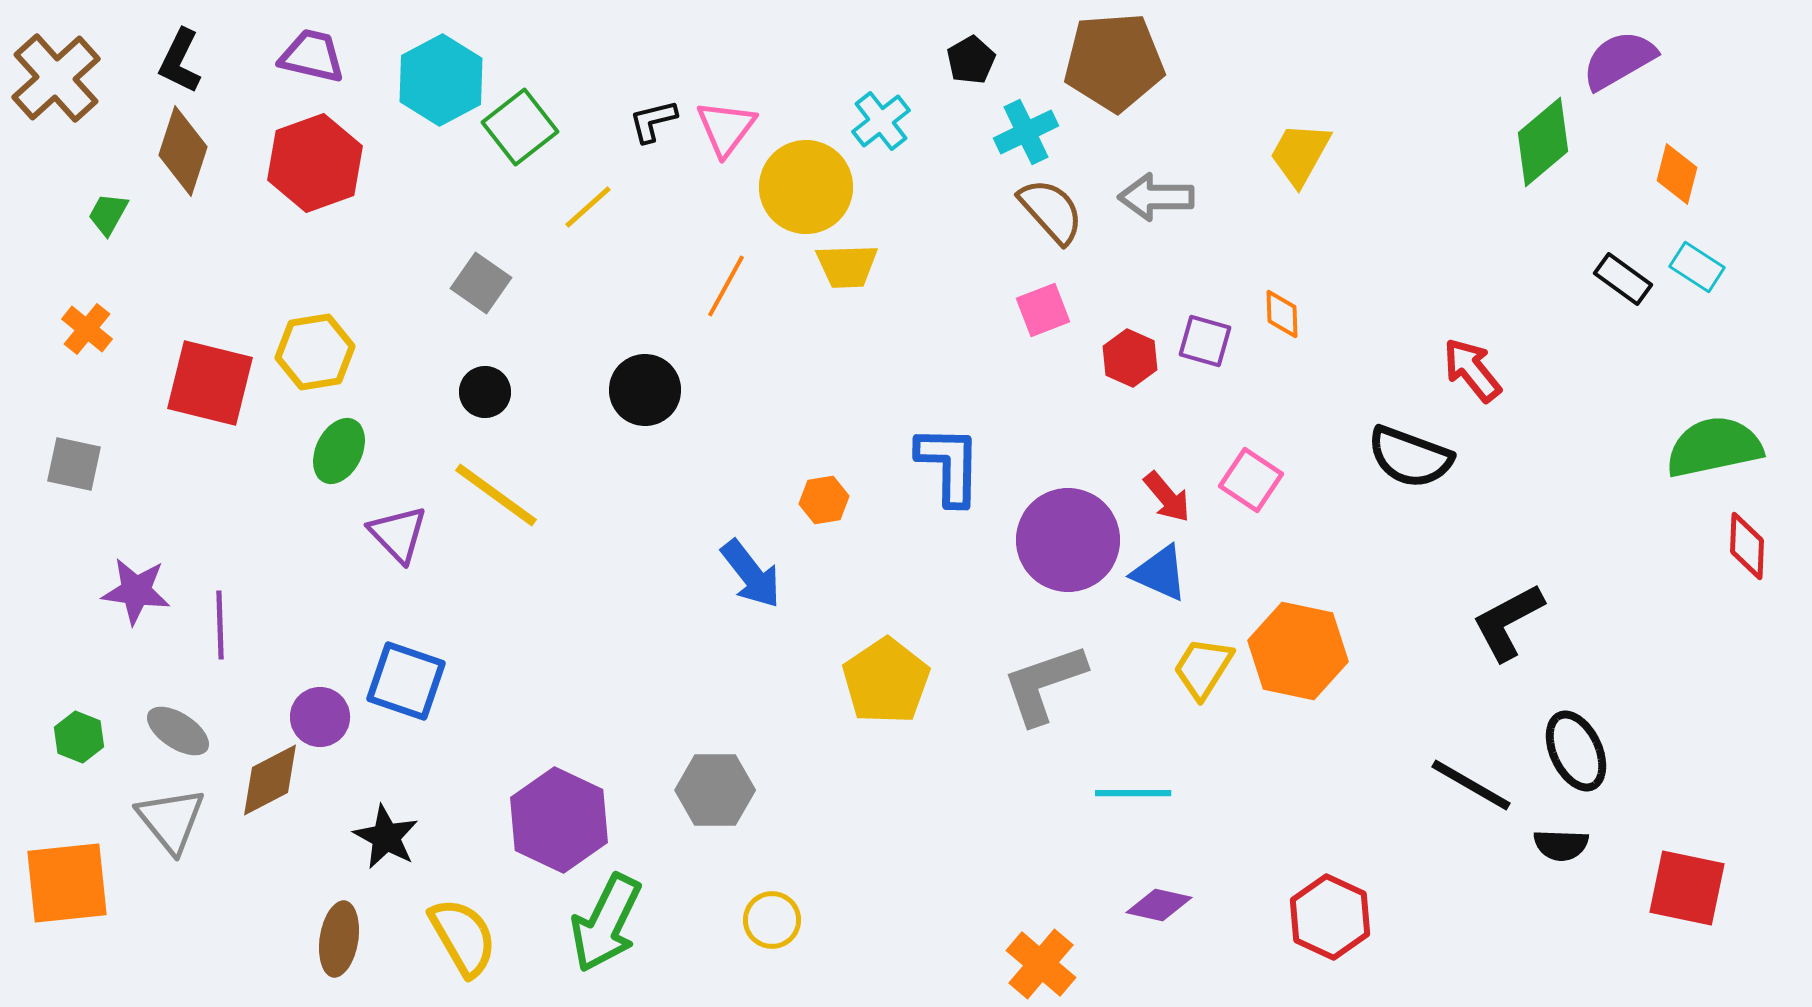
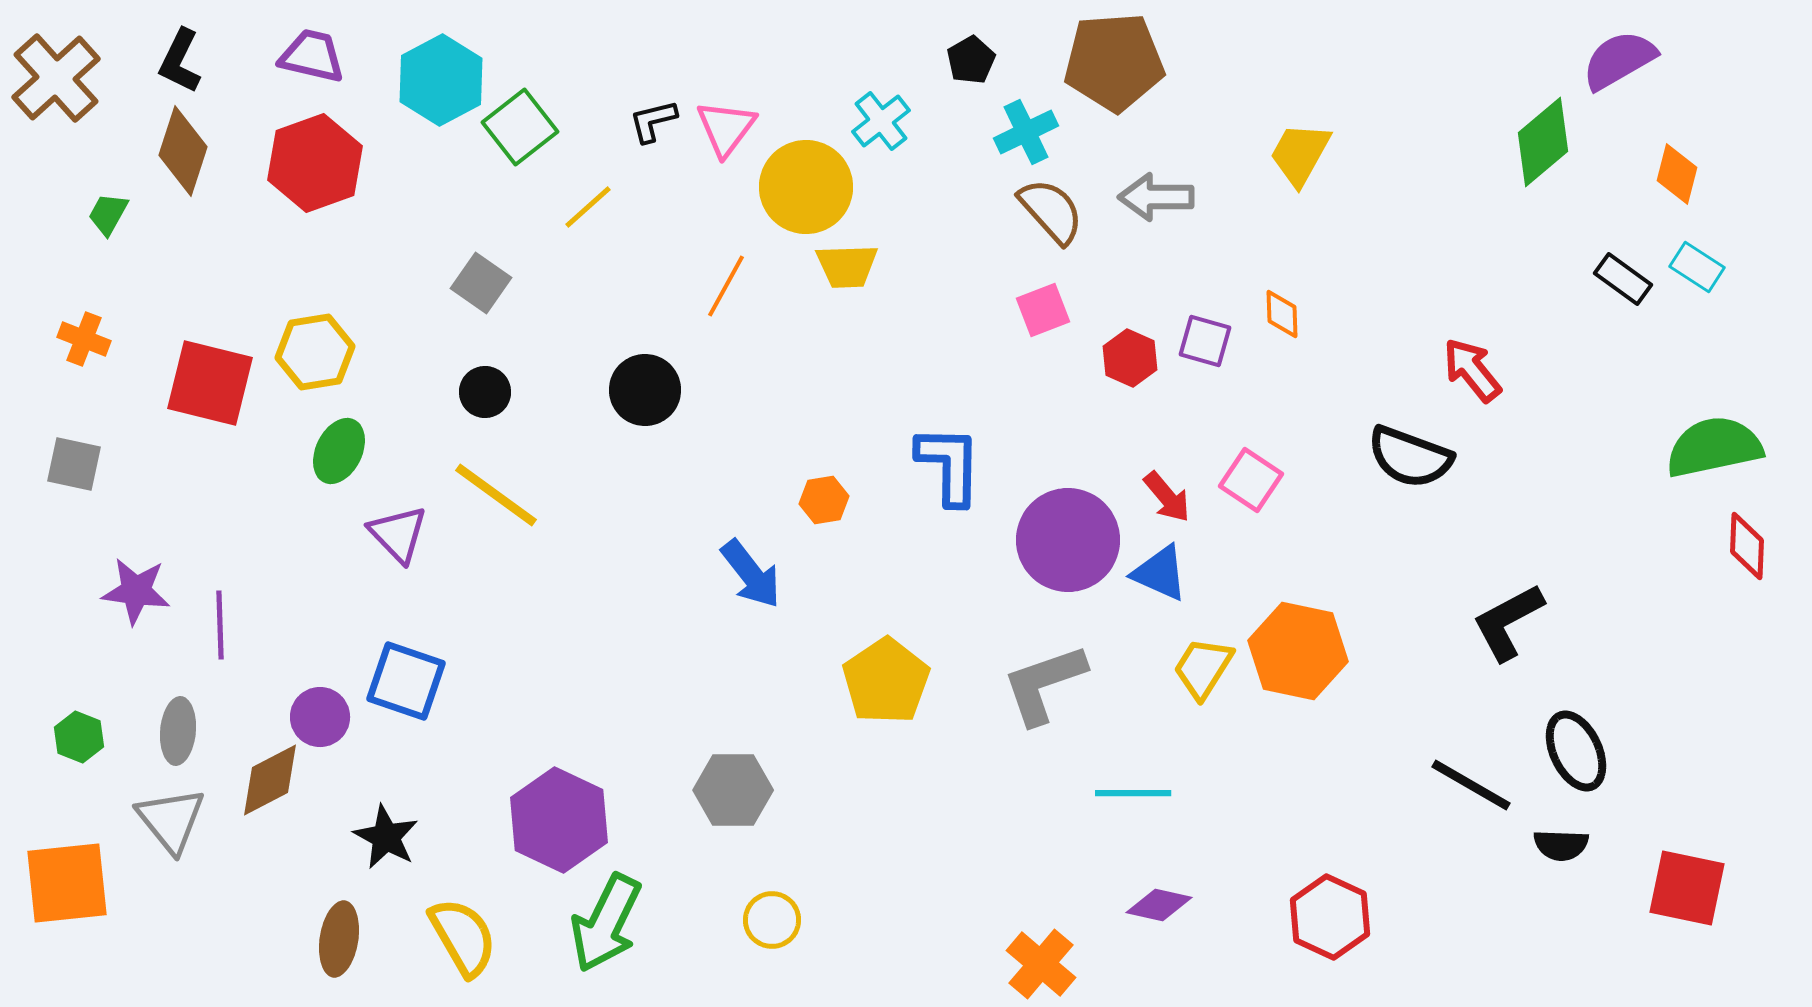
orange cross at (87, 329): moved 3 px left, 10 px down; rotated 18 degrees counterclockwise
gray ellipse at (178, 731): rotated 62 degrees clockwise
gray hexagon at (715, 790): moved 18 px right
